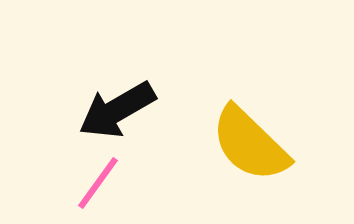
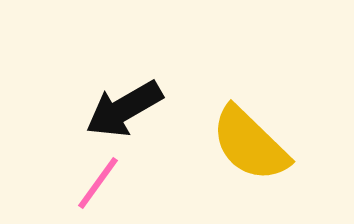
black arrow: moved 7 px right, 1 px up
